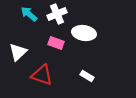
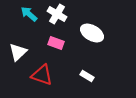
white cross: rotated 36 degrees counterclockwise
white ellipse: moved 8 px right; rotated 20 degrees clockwise
